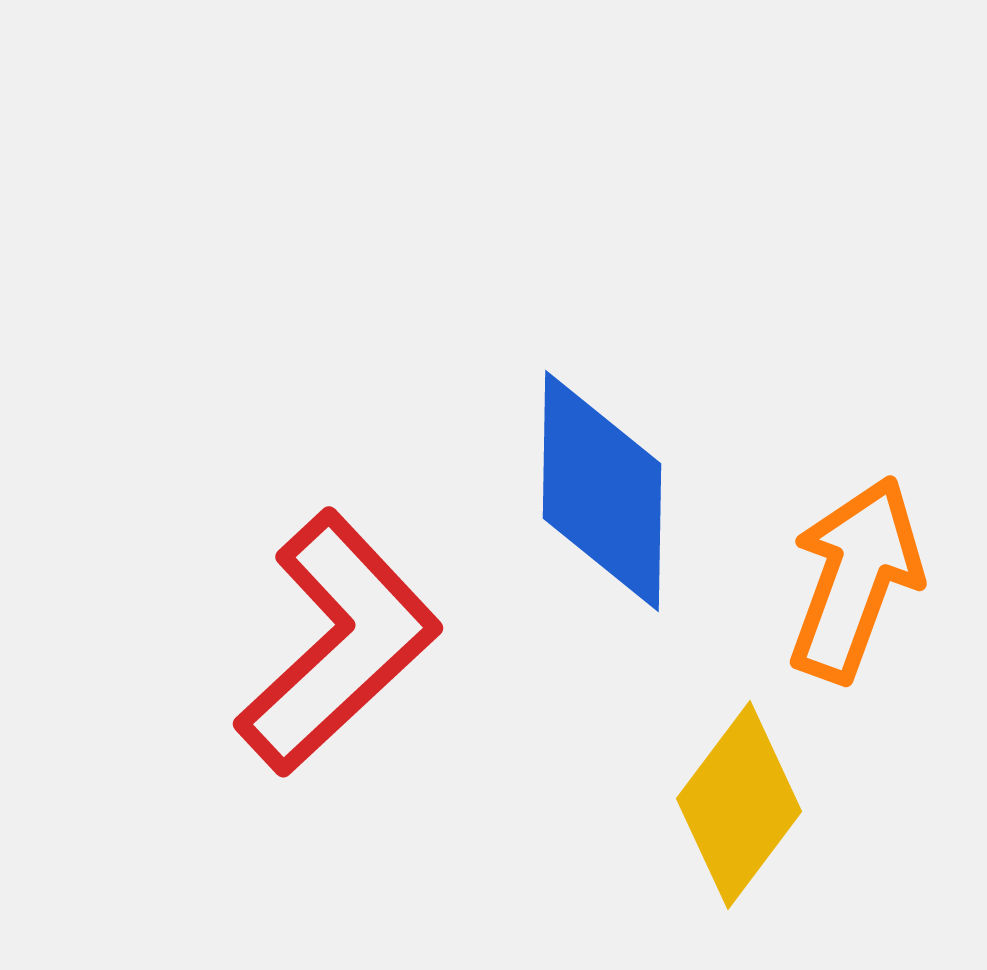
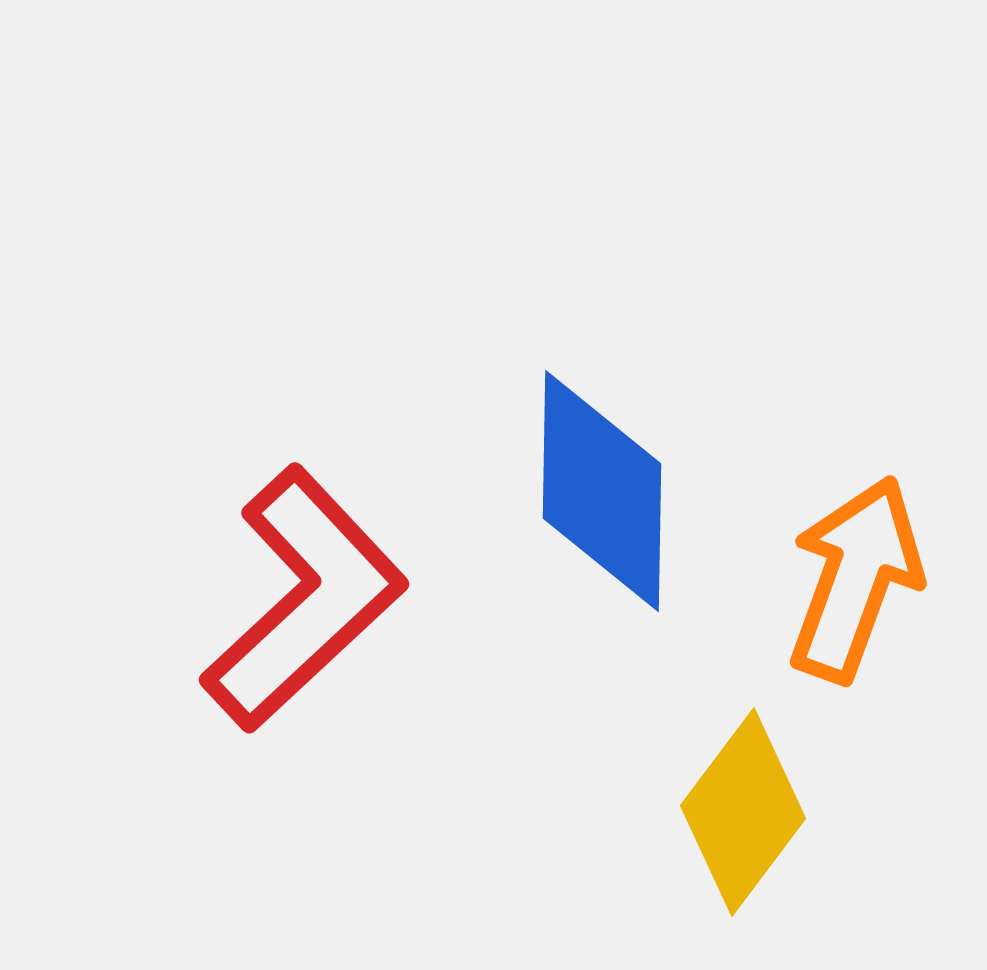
red L-shape: moved 34 px left, 44 px up
yellow diamond: moved 4 px right, 7 px down
